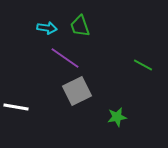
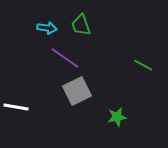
green trapezoid: moved 1 px right, 1 px up
